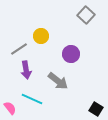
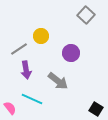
purple circle: moved 1 px up
